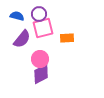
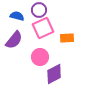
purple circle: moved 4 px up
pink square: rotated 10 degrees counterclockwise
purple semicircle: moved 8 px left, 1 px down
pink circle: moved 2 px up
purple diamond: moved 13 px right
